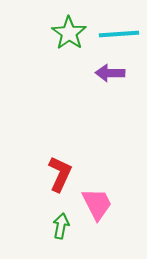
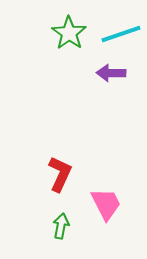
cyan line: moved 2 px right; rotated 15 degrees counterclockwise
purple arrow: moved 1 px right
pink trapezoid: moved 9 px right
